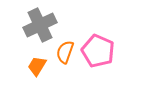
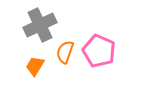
pink pentagon: moved 1 px right
orange trapezoid: moved 2 px left
